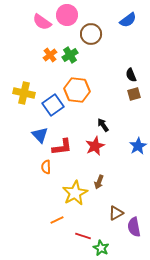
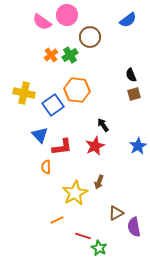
brown circle: moved 1 px left, 3 px down
orange cross: moved 1 px right
green star: moved 2 px left
